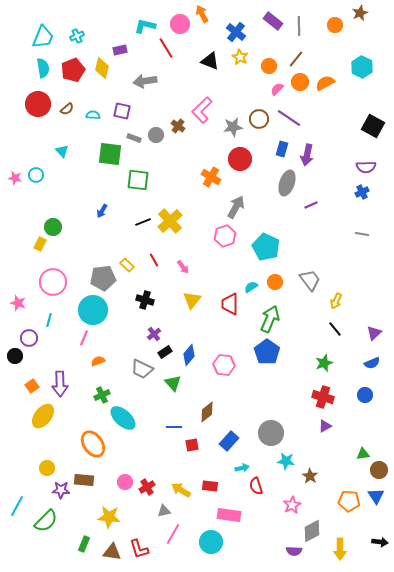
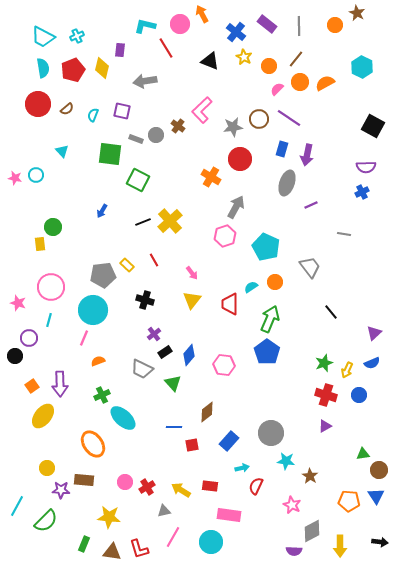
brown star at (360, 13): moved 3 px left; rotated 21 degrees counterclockwise
purple rectangle at (273, 21): moved 6 px left, 3 px down
cyan trapezoid at (43, 37): rotated 95 degrees clockwise
purple rectangle at (120, 50): rotated 72 degrees counterclockwise
yellow star at (240, 57): moved 4 px right
cyan semicircle at (93, 115): rotated 72 degrees counterclockwise
gray rectangle at (134, 138): moved 2 px right, 1 px down
green square at (138, 180): rotated 20 degrees clockwise
gray line at (362, 234): moved 18 px left
yellow rectangle at (40, 244): rotated 32 degrees counterclockwise
pink arrow at (183, 267): moved 9 px right, 6 px down
gray pentagon at (103, 278): moved 3 px up
gray trapezoid at (310, 280): moved 13 px up
pink circle at (53, 282): moved 2 px left, 5 px down
yellow arrow at (336, 301): moved 11 px right, 69 px down
black line at (335, 329): moved 4 px left, 17 px up
blue circle at (365, 395): moved 6 px left
red cross at (323, 397): moved 3 px right, 2 px up
red semicircle at (256, 486): rotated 42 degrees clockwise
pink star at (292, 505): rotated 18 degrees counterclockwise
pink line at (173, 534): moved 3 px down
yellow arrow at (340, 549): moved 3 px up
